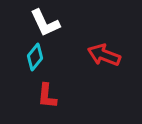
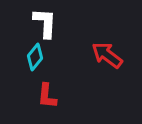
white L-shape: rotated 152 degrees counterclockwise
red arrow: moved 3 px right; rotated 16 degrees clockwise
